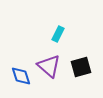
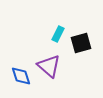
black square: moved 24 px up
